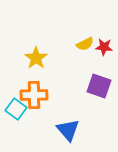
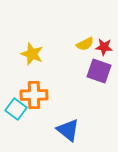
yellow star: moved 4 px left, 4 px up; rotated 15 degrees counterclockwise
purple square: moved 15 px up
blue triangle: rotated 10 degrees counterclockwise
